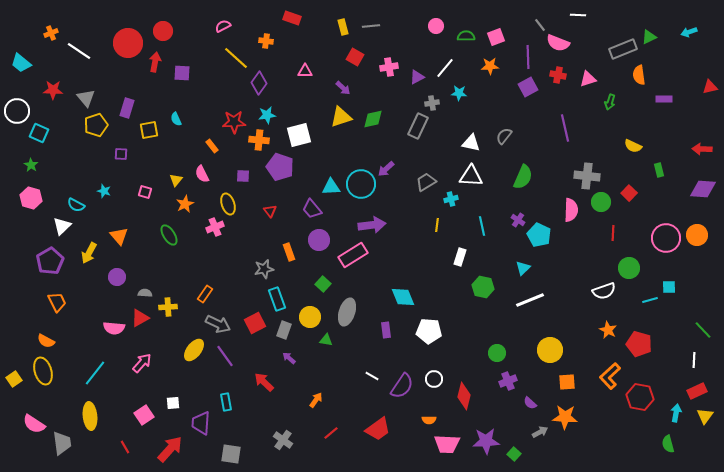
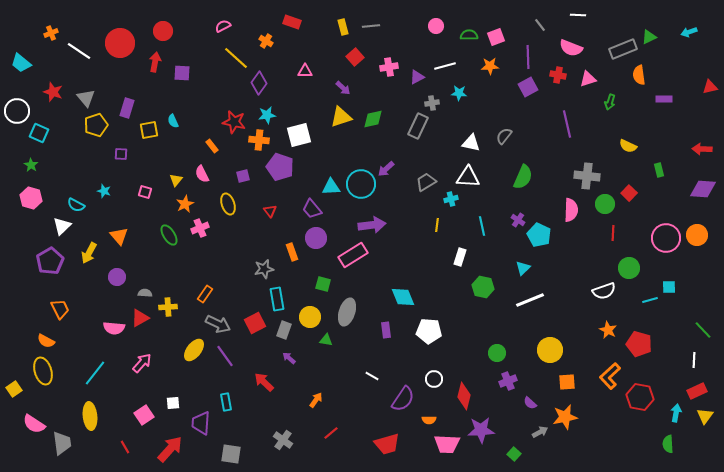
red rectangle at (292, 18): moved 4 px down
green semicircle at (466, 36): moved 3 px right, 1 px up
orange cross at (266, 41): rotated 24 degrees clockwise
red circle at (128, 43): moved 8 px left
pink semicircle at (558, 43): moved 13 px right, 5 px down
red square at (355, 57): rotated 18 degrees clockwise
white line at (445, 68): moved 2 px up; rotated 35 degrees clockwise
red star at (53, 90): moved 2 px down; rotated 18 degrees clockwise
cyan semicircle at (176, 119): moved 3 px left, 2 px down
red star at (234, 122): rotated 15 degrees clockwise
purple line at (565, 128): moved 2 px right, 4 px up
yellow semicircle at (633, 146): moved 5 px left
purple square at (243, 176): rotated 16 degrees counterclockwise
white triangle at (471, 176): moved 3 px left, 1 px down
green circle at (601, 202): moved 4 px right, 2 px down
pink cross at (215, 227): moved 15 px left, 1 px down
purple circle at (319, 240): moved 3 px left, 2 px up
orange rectangle at (289, 252): moved 3 px right
green square at (323, 284): rotated 28 degrees counterclockwise
cyan rectangle at (277, 299): rotated 10 degrees clockwise
orange trapezoid at (57, 302): moved 3 px right, 7 px down
yellow square at (14, 379): moved 10 px down
purple semicircle at (402, 386): moved 1 px right, 13 px down
orange star at (565, 417): rotated 15 degrees counterclockwise
red trapezoid at (378, 429): moved 9 px right, 15 px down; rotated 20 degrees clockwise
purple star at (486, 441): moved 5 px left, 11 px up
green semicircle at (668, 444): rotated 12 degrees clockwise
